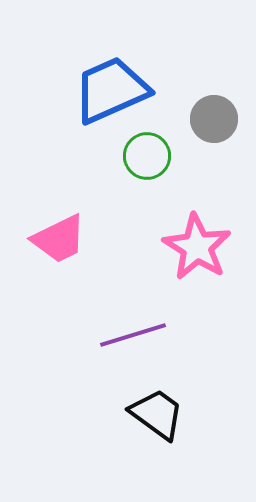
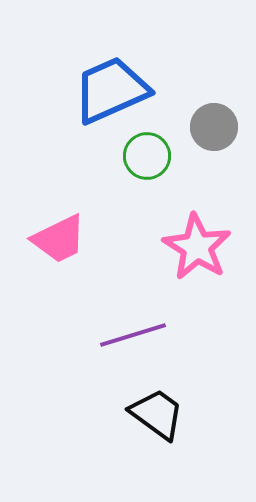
gray circle: moved 8 px down
